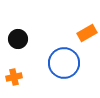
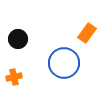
orange rectangle: rotated 24 degrees counterclockwise
